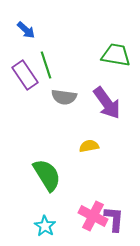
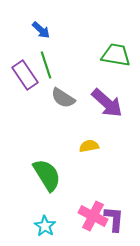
blue arrow: moved 15 px right
gray semicircle: moved 1 px left, 1 px down; rotated 25 degrees clockwise
purple arrow: rotated 12 degrees counterclockwise
